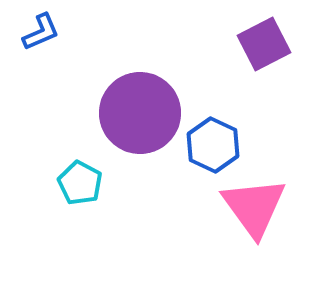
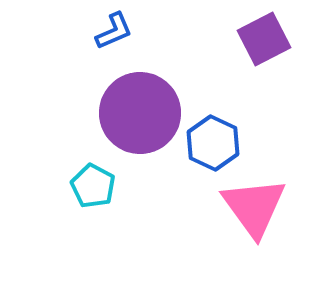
blue L-shape: moved 73 px right, 1 px up
purple square: moved 5 px up
blue hexagon: moved 2 px up
cyan pentagon: moved 13 px right, 3 px down
